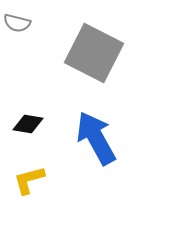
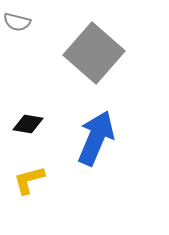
gray semicircle: moved 1 px up
gray square: rotated 14 degrees clockwise
blue arrow: rotated 52 degrees clockwise
